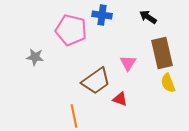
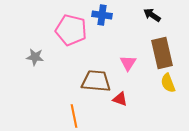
black arrow: moved 4 px right, 2 px up
brown trapezoid: rotated 140 degrees counterclockwise
